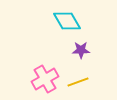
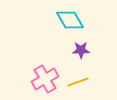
cyan diamond: moved 3 px right, 1 px up
